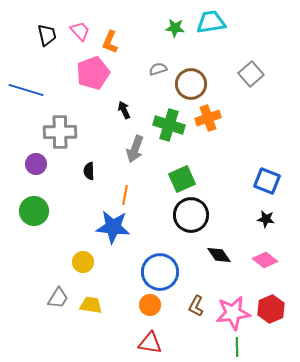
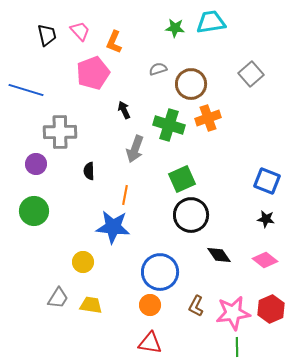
orange L-shape: moved 4 px right
